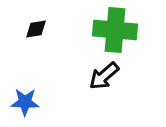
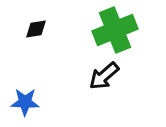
green cross: rotated 27 degrees counterclockwise
